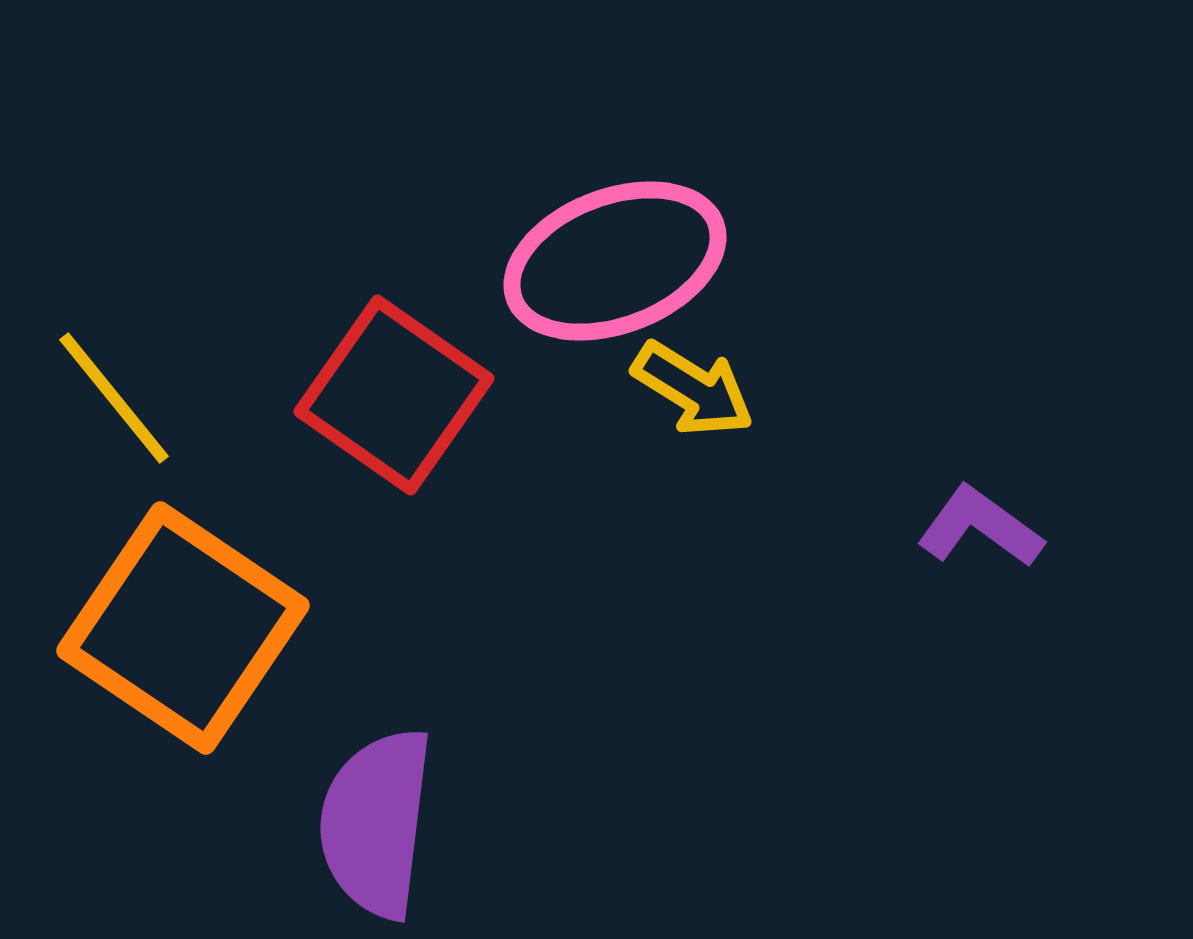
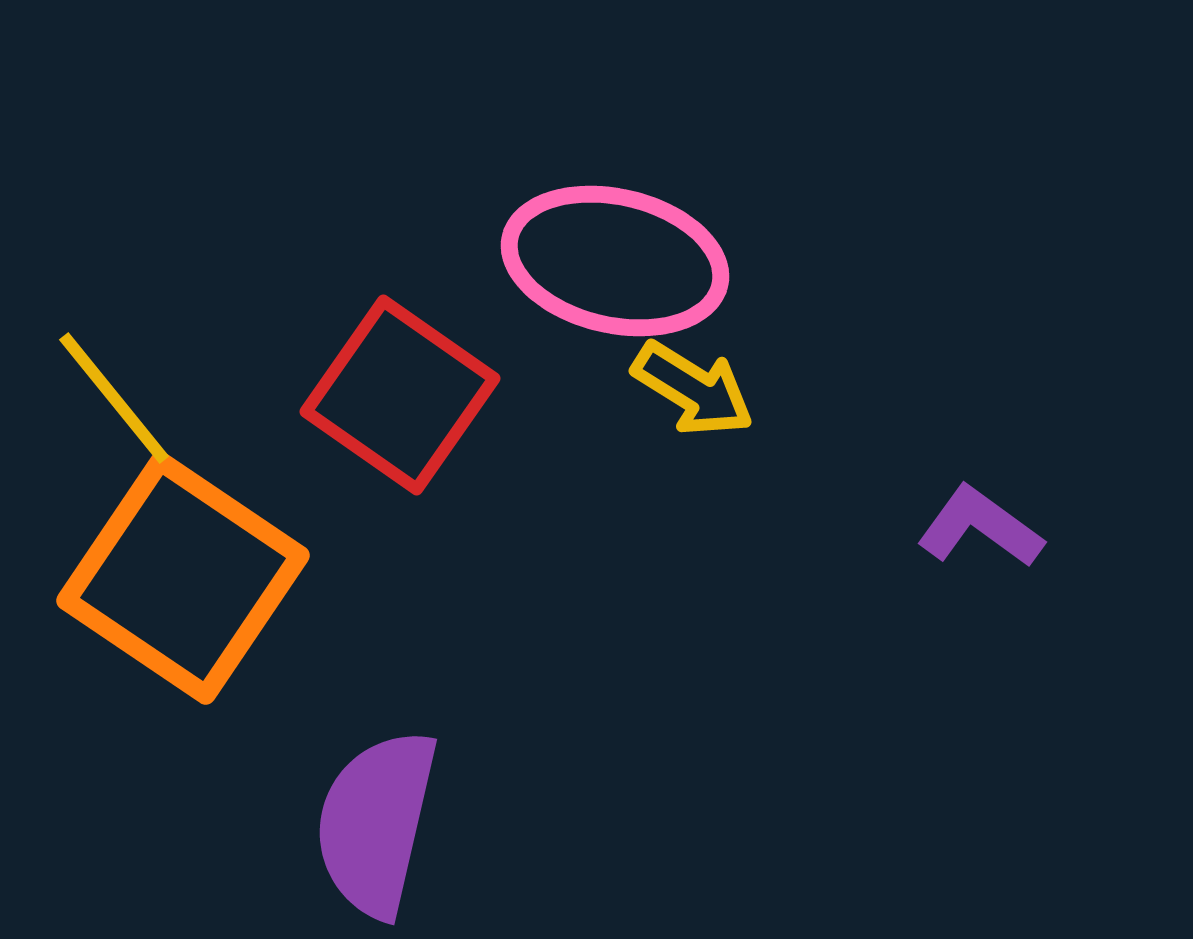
pink ellipse: rotated 34 degrees clockwise
red square: moved 6 px right
orange square: moved 50 px up
purple semicircle: rotated 6 degrees clockwise
